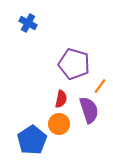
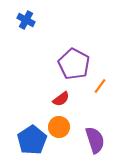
blue cross: moved 2 px left, 3 px up
purple pentagon: rotated 12 degrees clockwise
red semicircle: rotated 42 degrees clockwise
purple semicircle: moved 6 px right, 30 px down
orange circle: moved 3 px down
